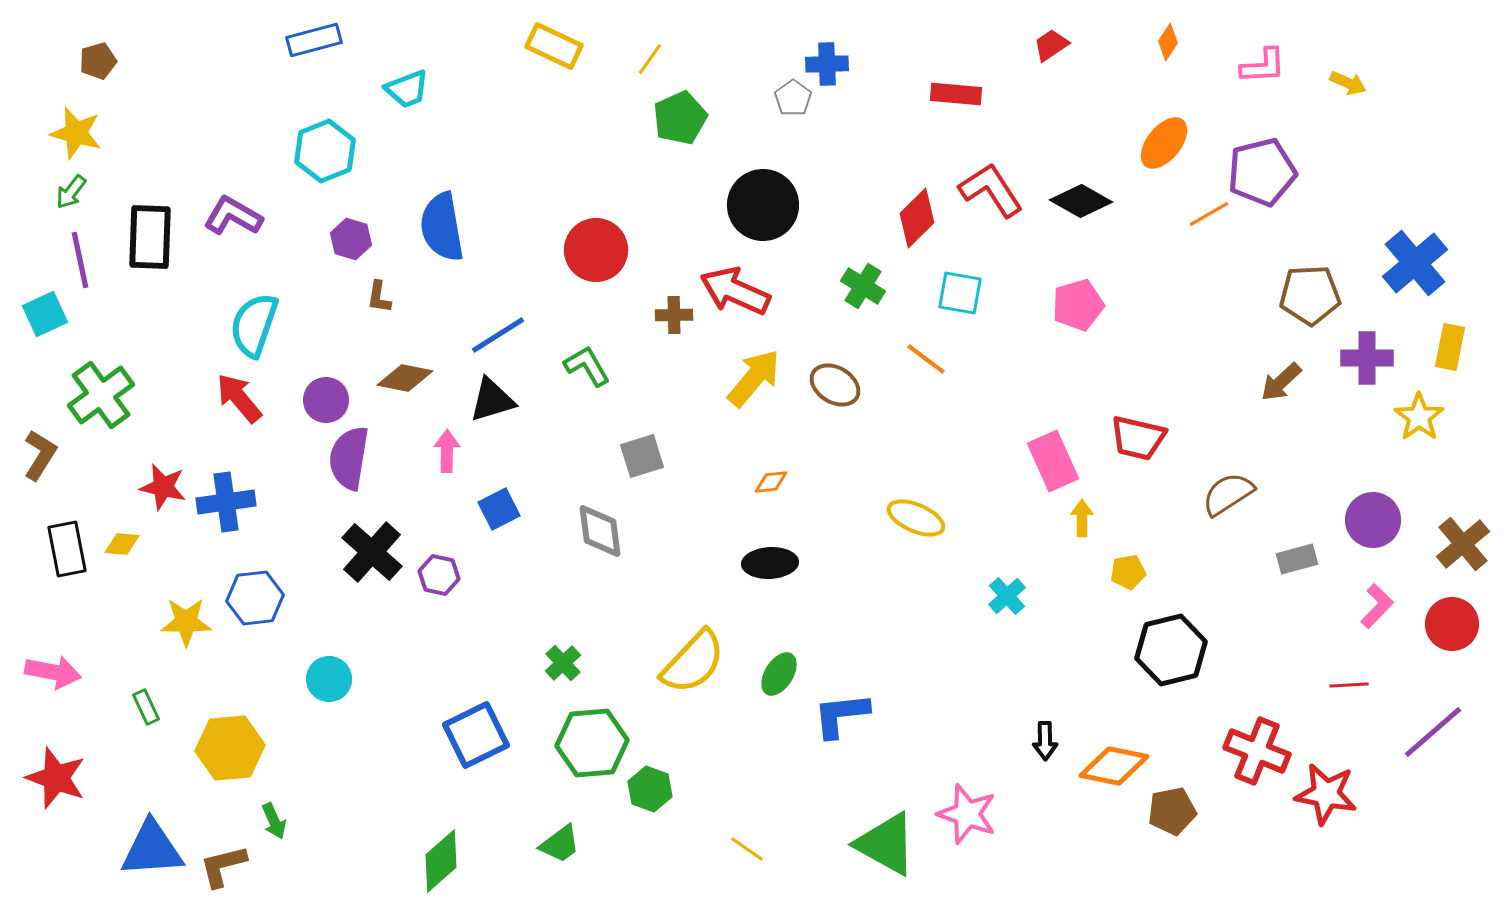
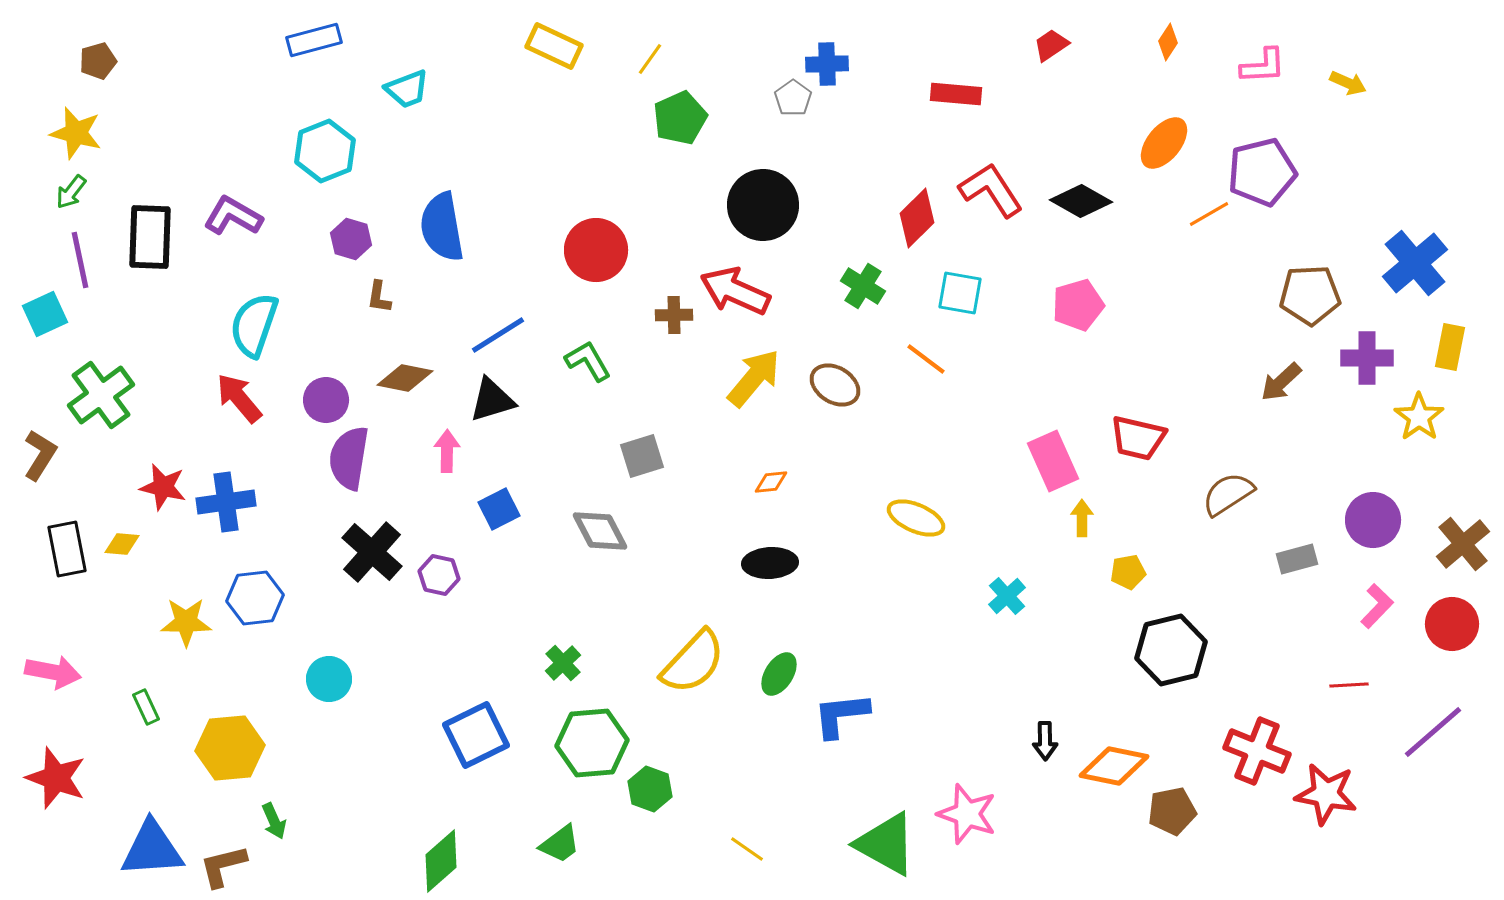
green L-shape at (587, 366): moved 1 px right, 5 px up
gray diamond at (600, 531): rotated 20 degrees counterclockwise
